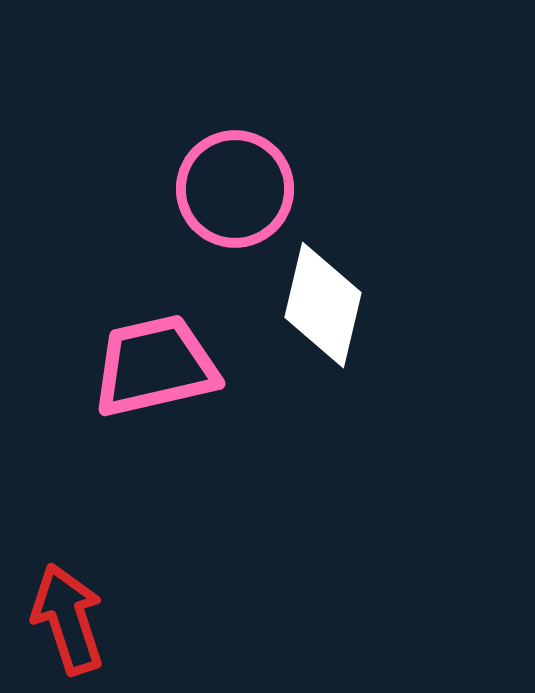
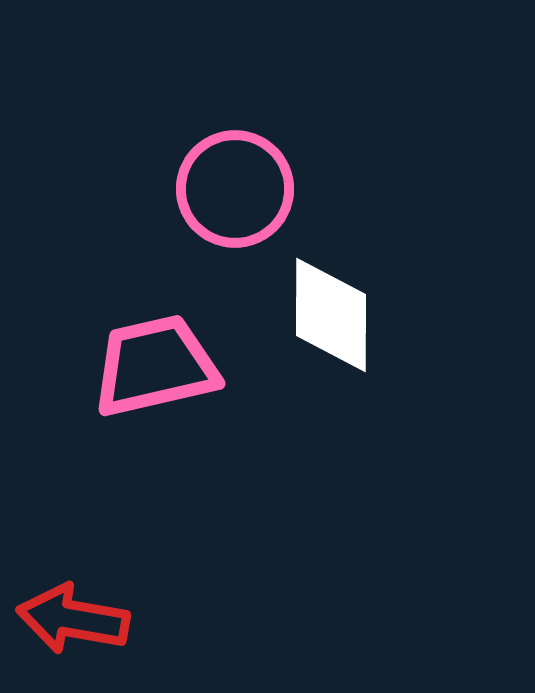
white diamond: moved 8 px right, 10 px down; rotated 13 degrees counterclockwise
red arrow: moved 5 px right; rotated 62 degrees counterclockwise
